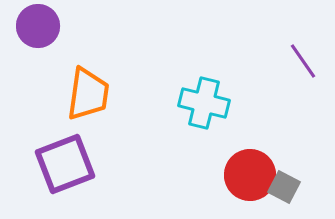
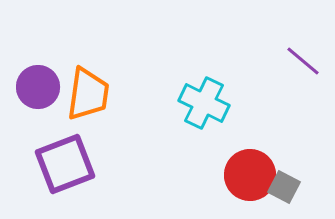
purple circle: moved 61 px down
purple line: rotated 15 degrees counterclockwise
cyan cross: rotated 12 degrees clockwise
